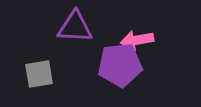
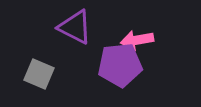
purple triangle: rotated 24 degrees clockwise
gray square: rotated 32 degrees clockwise
